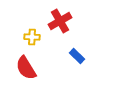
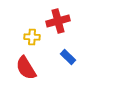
red cross: moved 2 px left; rotated 15 degrees clockwise
blue rectangle: moved 9 px left, 1 px down
